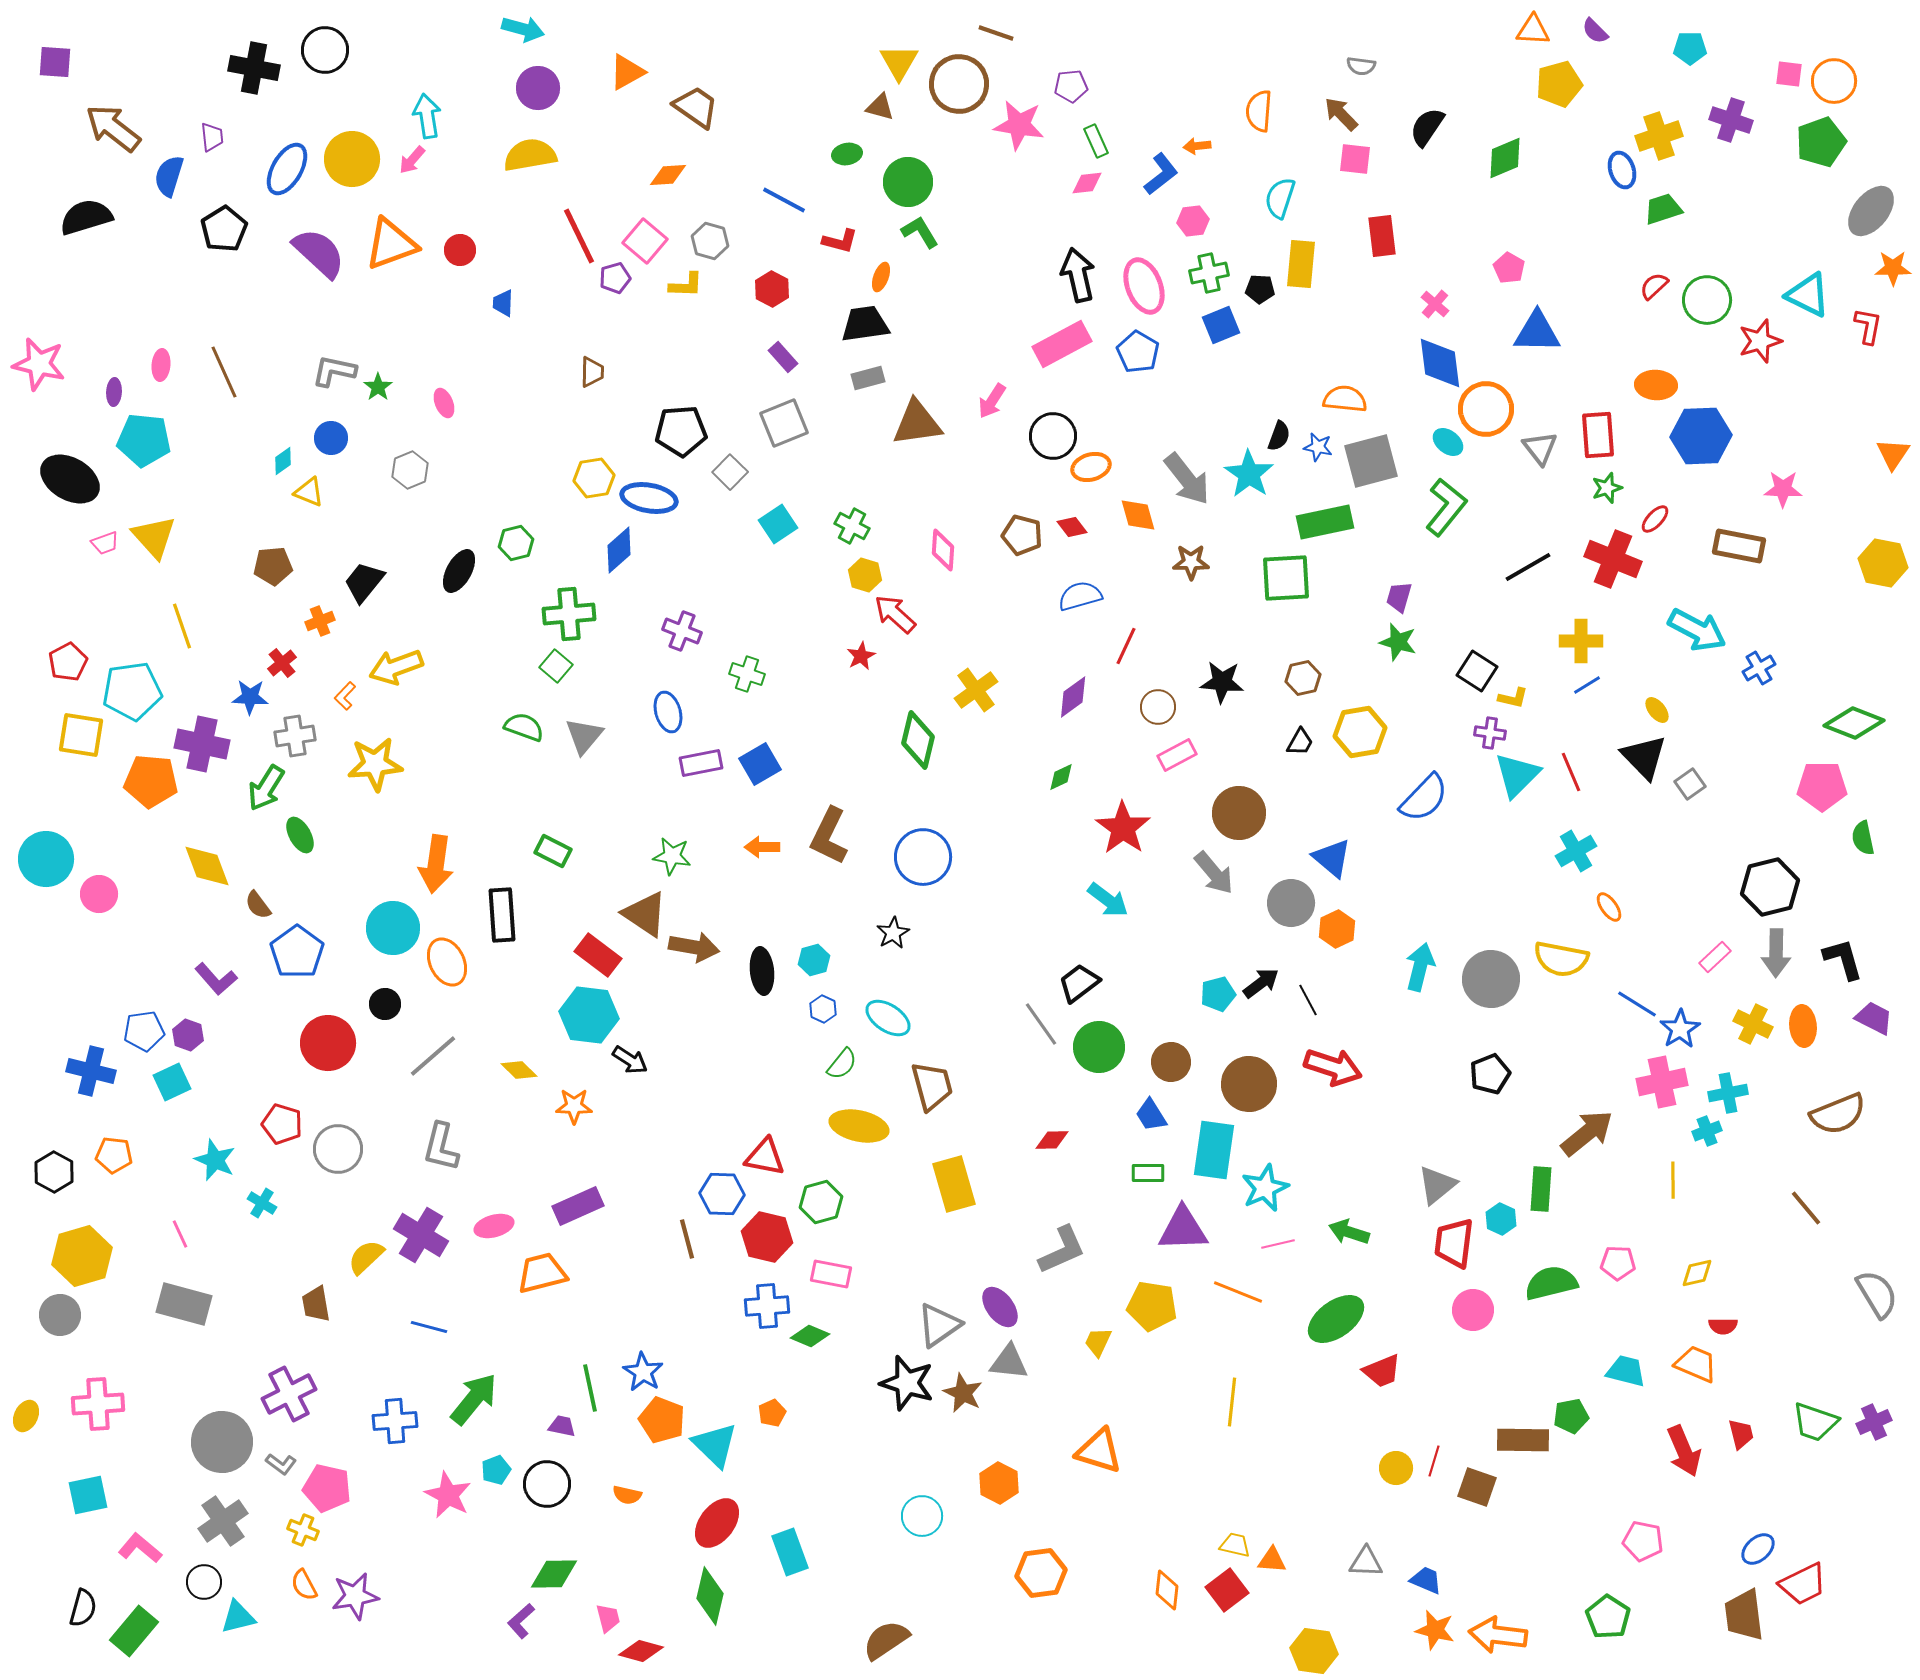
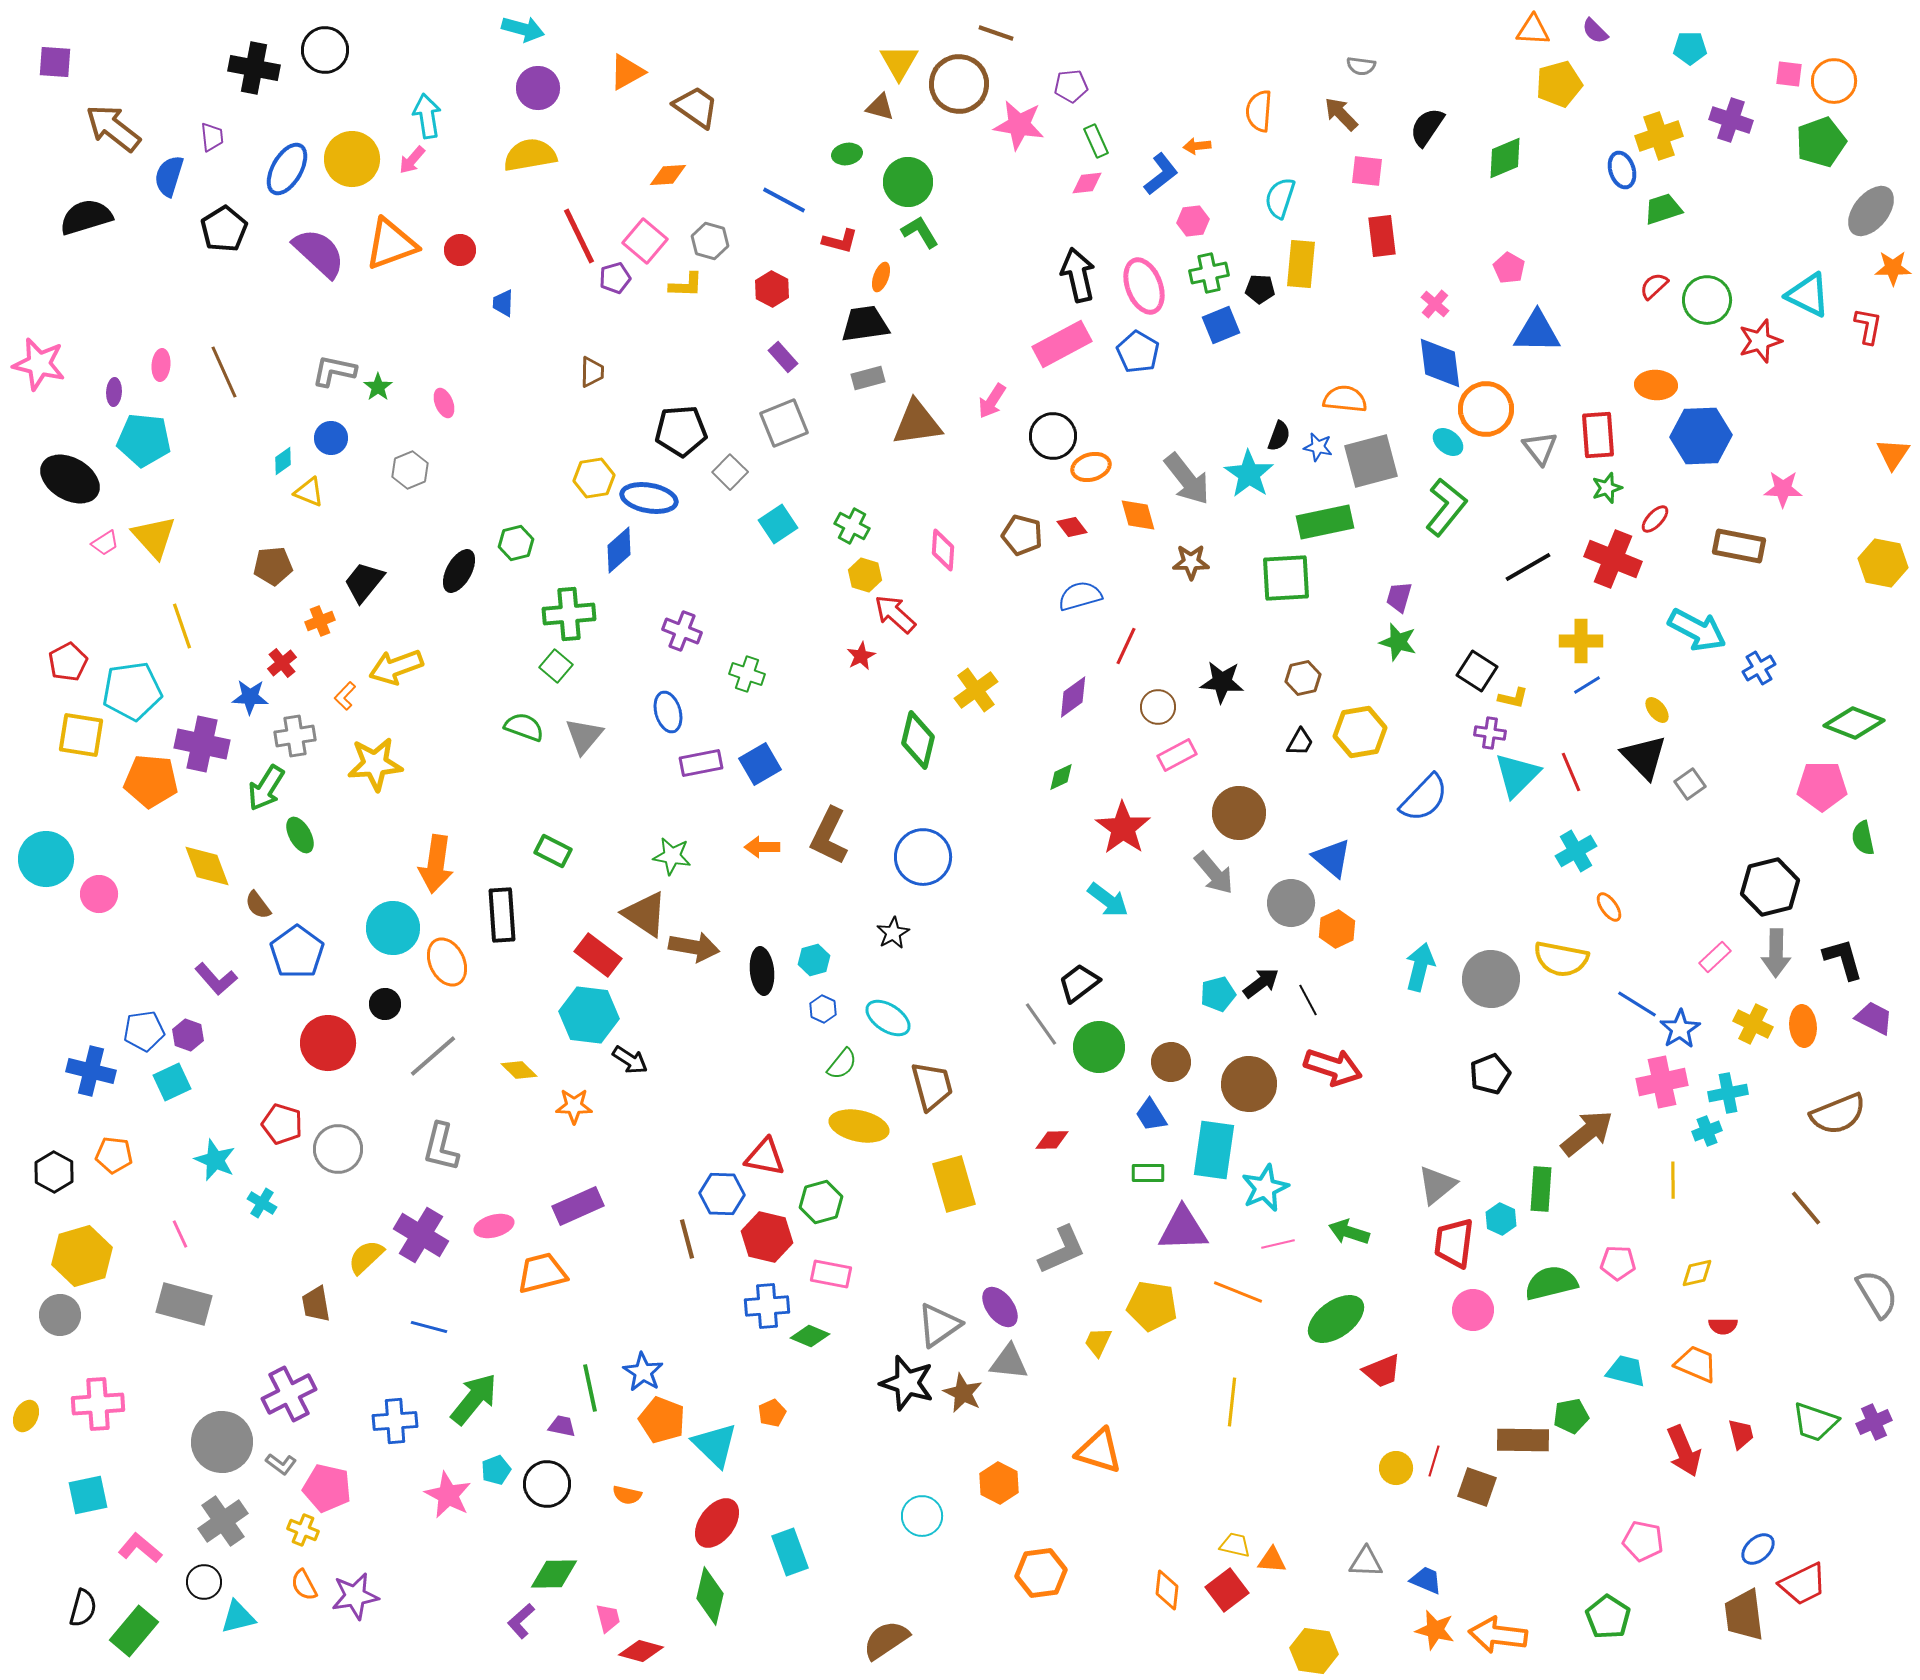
pink square at (1355, 159): moved 12 px right, 12 px down
pink trapezoid at (105, 543): rotated 12 degrees counterclockwise
